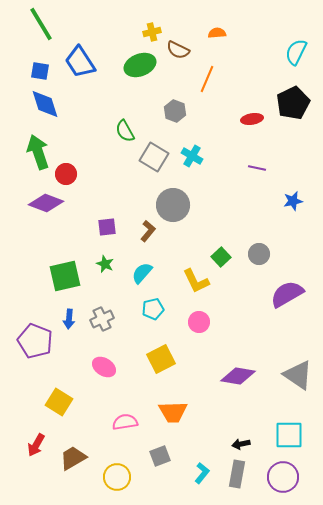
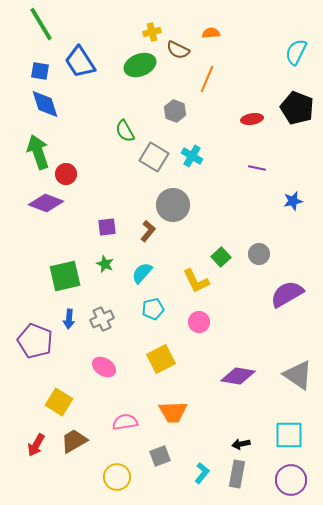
orange semicircle at (217, 33): moved 6 px left
black pentagon at (293, 103): moved 4 px right, 5 px down; rotated 24 degrees counterclockwise
brown trapezoid at (73, 458): moved 1 px right, 17 px up
purple circle at (283, 477): moved 8 px right, 3 px down
